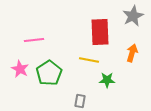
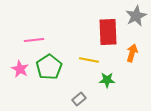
gray star: moved 3 px right
red rectangle: moved 8 px right
green pentagon: moved 6 px up
gray rectangle: moved 1 px left, 2 px up; rotated 40 degrees clockwise
